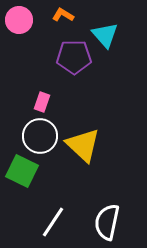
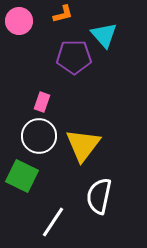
orange L-shape: moved 1 px up; rotated 135 degrees clockwise
pink circle: moved 1 px down
cyan triangle: moved 1 px left
white circle: moved 1 px left
yellow triangle: rotated 24 degrees clockwise
green square: moved 5 px down
white semicircle: moved 8 px left, 26 px up
